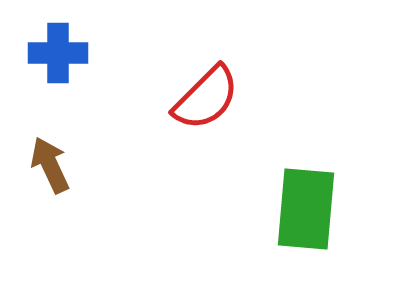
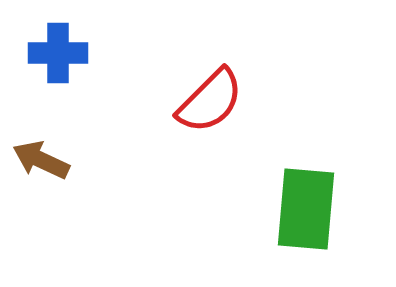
red semicircle: moved 4 px right, 3 px down
brown arrow: moved 9 px left, 5 px up; rotated 40 degrees counterclockwise
